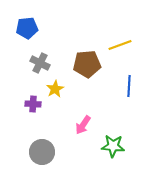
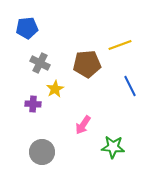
blue line: moved 1 px right; rotated 30 degrees counterclockwise
green star: moved 1 px down
